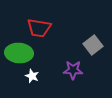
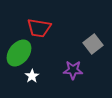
gray square: moved 1 px up
green ellipse: rotated 56 degrees counterclockwise
white star: rotated 16 degrees clockwise
